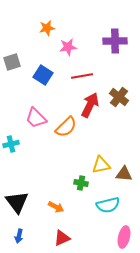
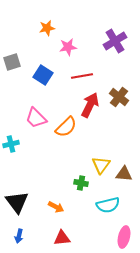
purple cross: rotated 30 degrees counterclockwise
yellow triangle: rotated 42 degrees counterclockwise
red triangle: rotated 18 degrees clockwise
